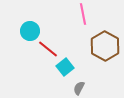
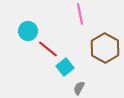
pink line: moved 3 px left
cyan circle: moved 2 px left
brown hexagon: moved 2 px down
